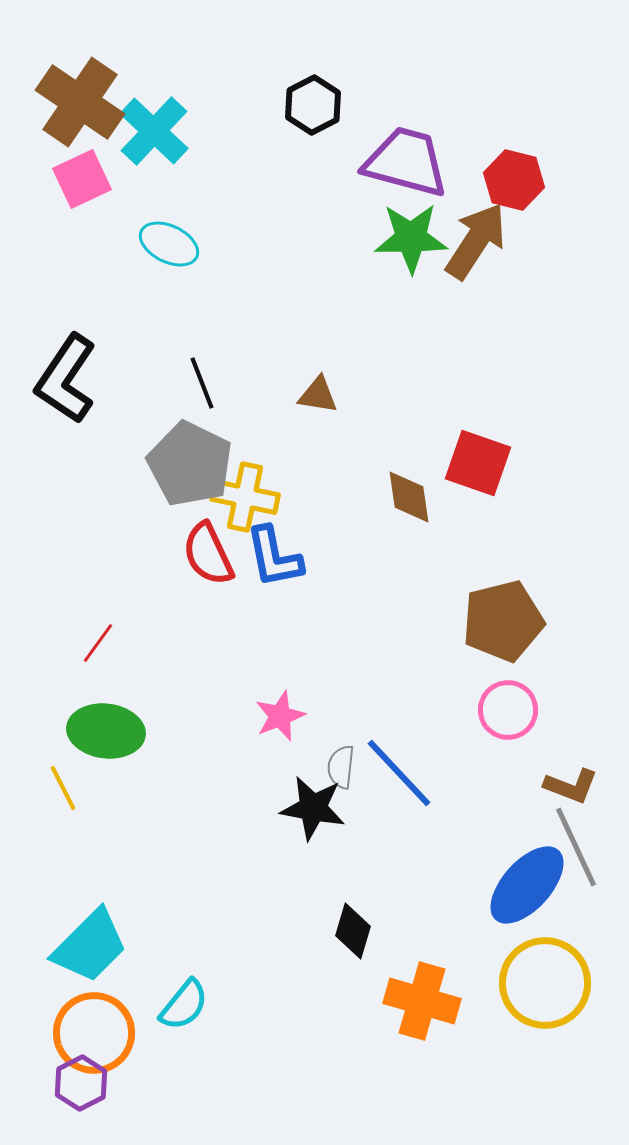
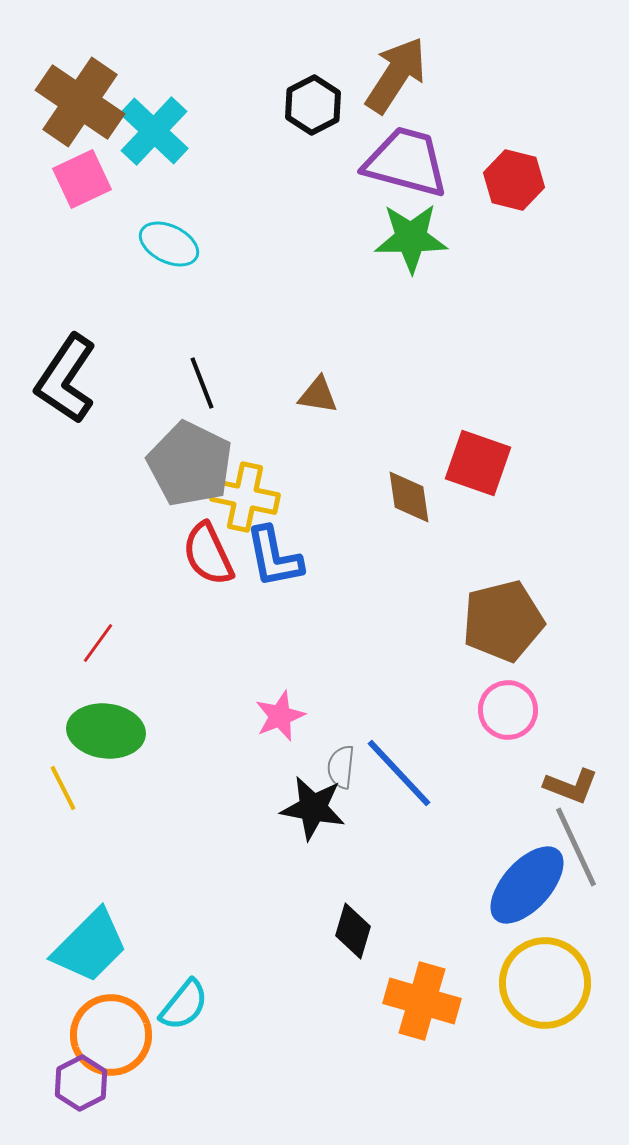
brown arrow: moved 80 px left, 166 px up
orange circle: moved 17 px right, 2 px down
